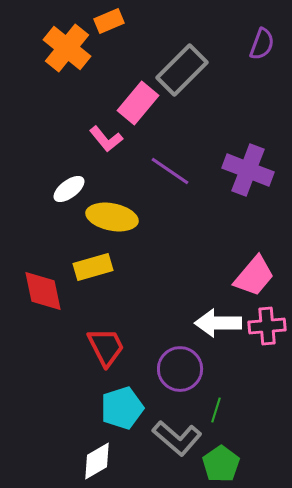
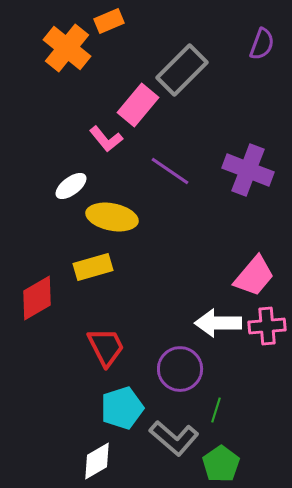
pink rectangle: moved 2 px down
white ellipse: moved 2 px right, 3 px up
red diamond: moved 6 px left, 7 px down; rotated 72 degrees clockwise
gray L-shape: moved 3 px left
